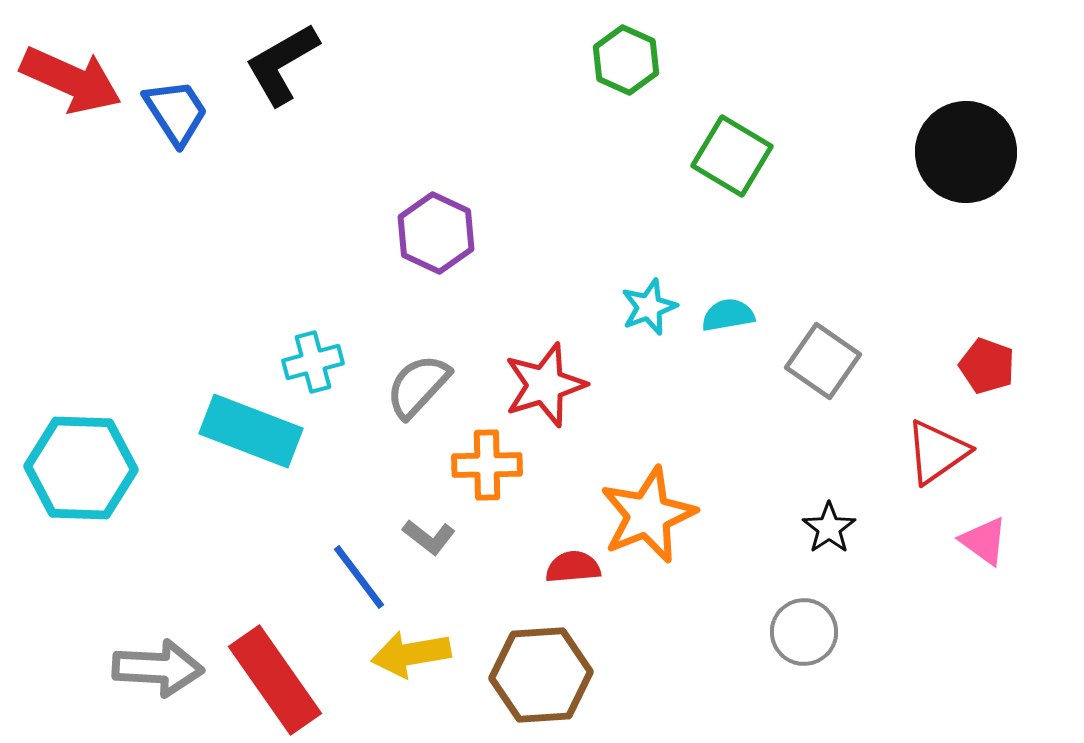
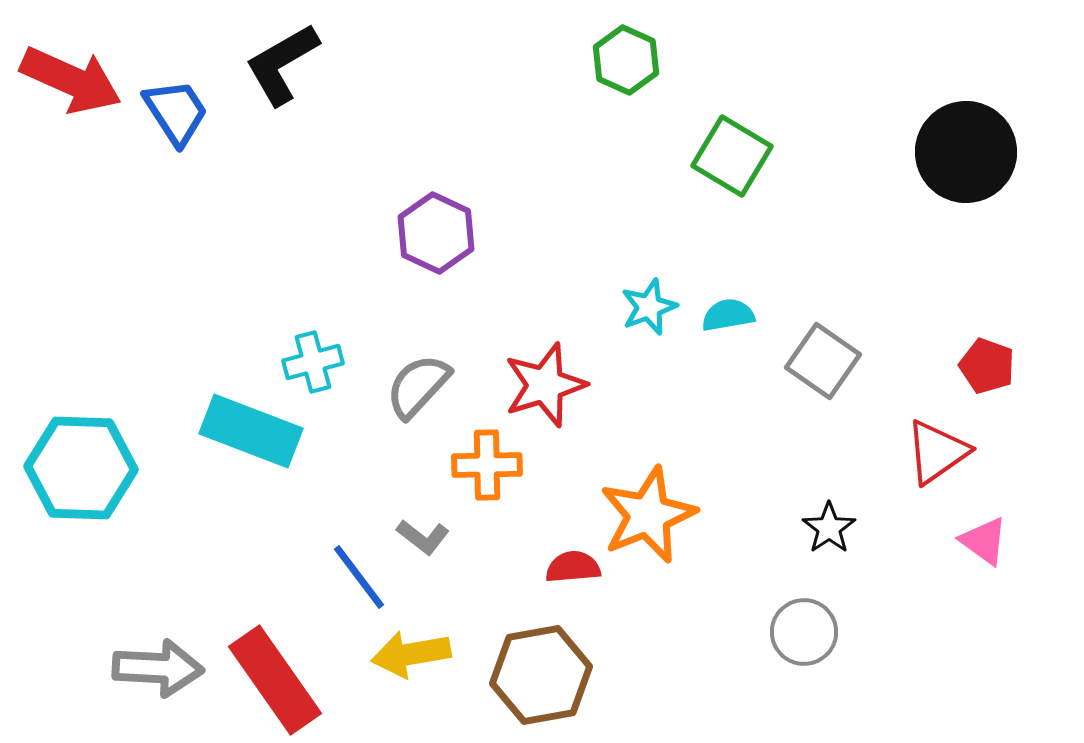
gray L-shape: moved 6 px left
brown hexagon: rotated 6 degrees counterclockwise
